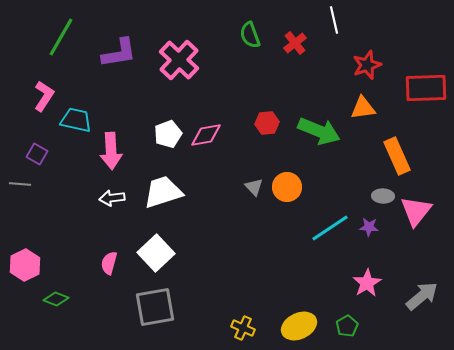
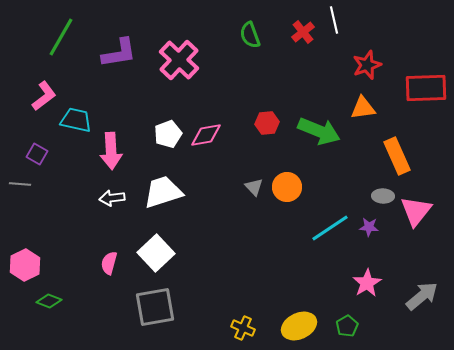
red cross: moved 8 px right, 11 px up
pink L-shape: rotated 20 degrees clockwise
green diamond: moved 7 px left, 2 px down
